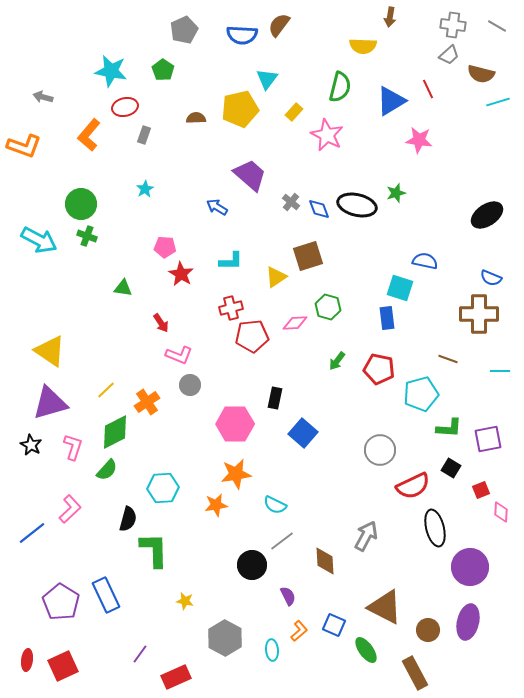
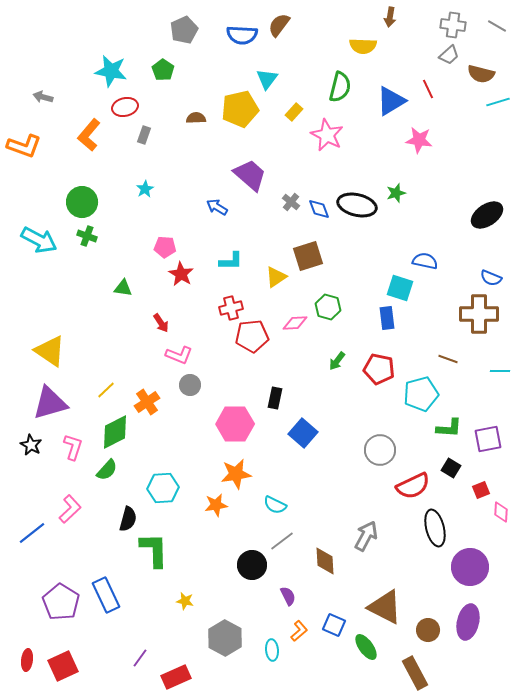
green circle at (81, 204): moved 1 px right, 2 px up
green ellipse at (366, 650): moved 3 px up
purple line at (140, 654): moved 4 px down
